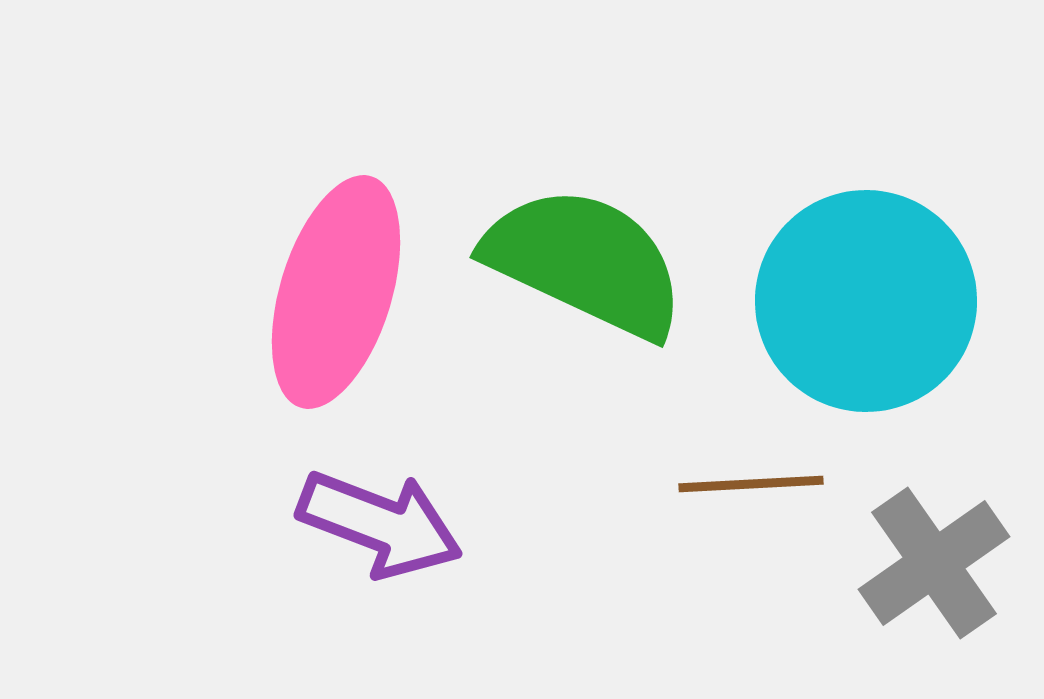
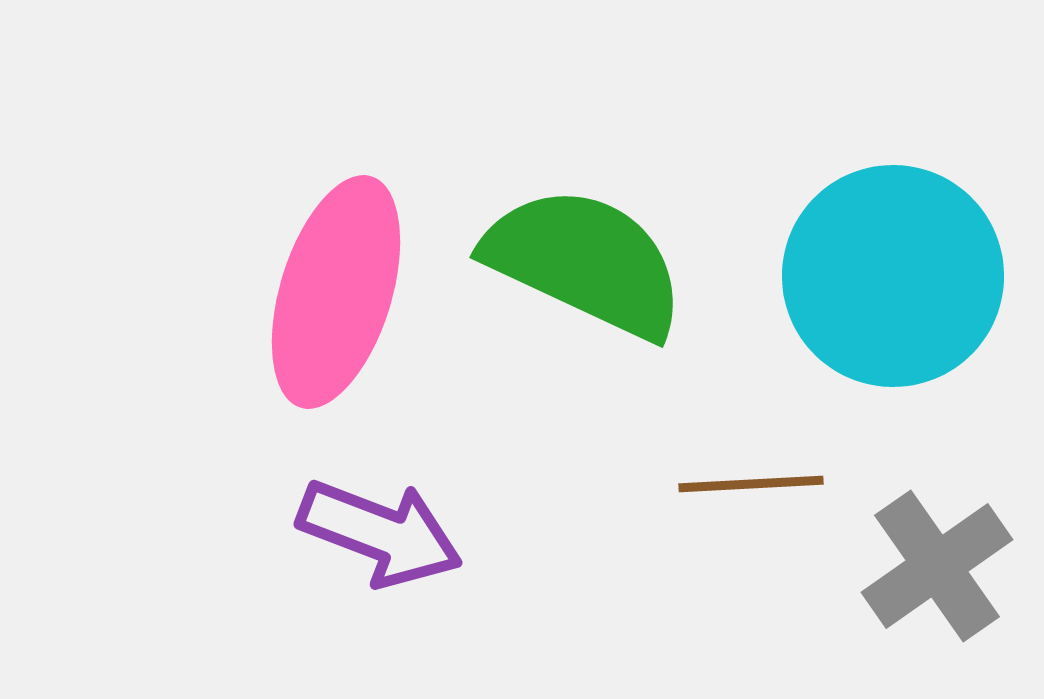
cyan circle: moved 27 px right, 25 px up
purple arrow: moved 9 px down
gray cross: moved 3 px right, 3 px down
